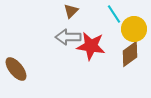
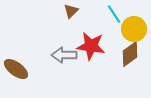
gray arrow: moved 4 px left, 18 px down
brown ellipse: rotated 15 degrees counterclockwise
